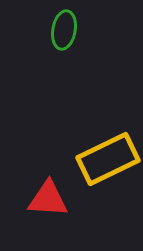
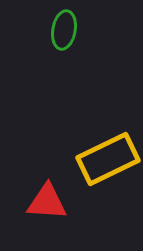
red triangle: moved 1 px left, 3 px down
